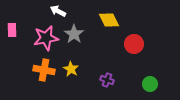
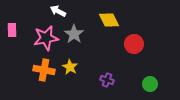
yellow star: moved 1 px left, 2 px up
